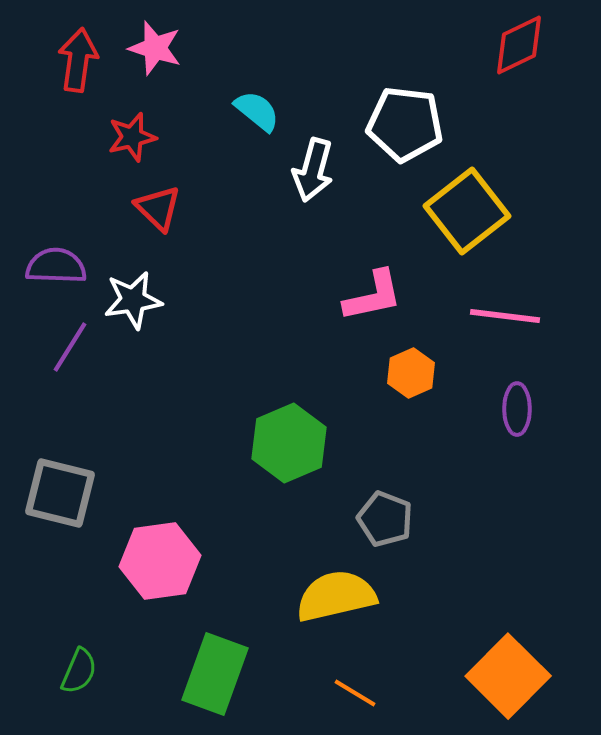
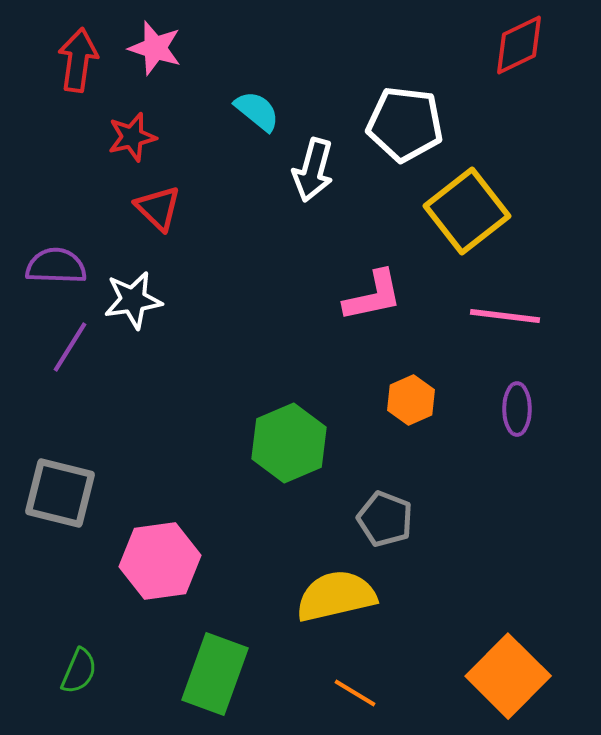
orange hexagon: moved 27 px down
